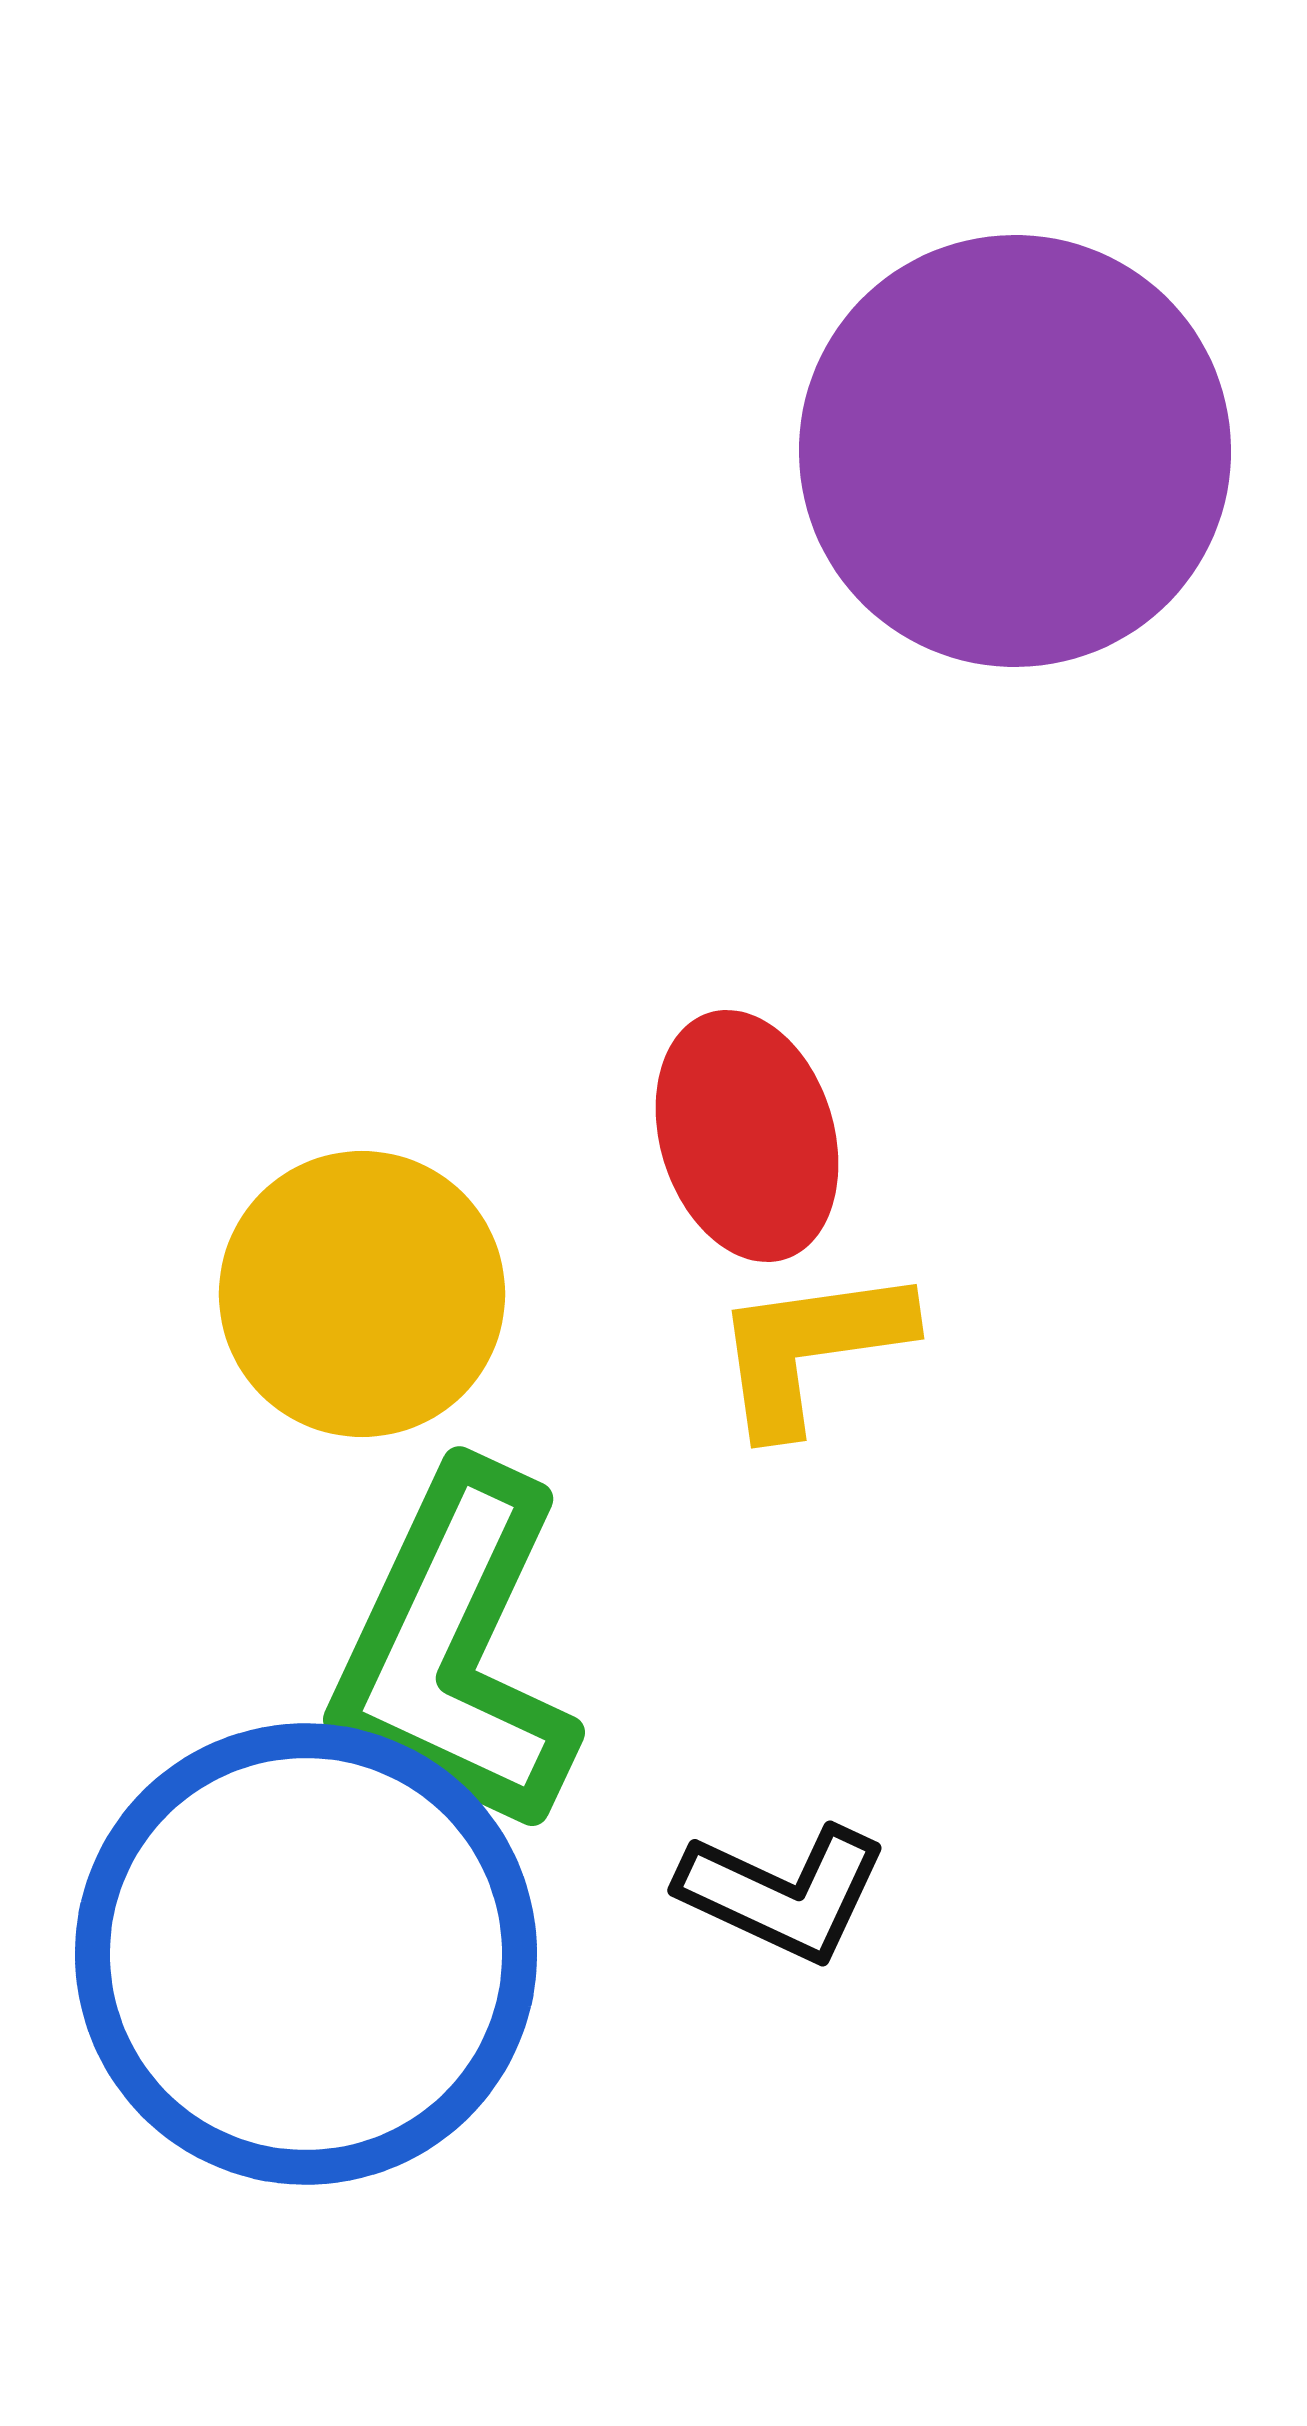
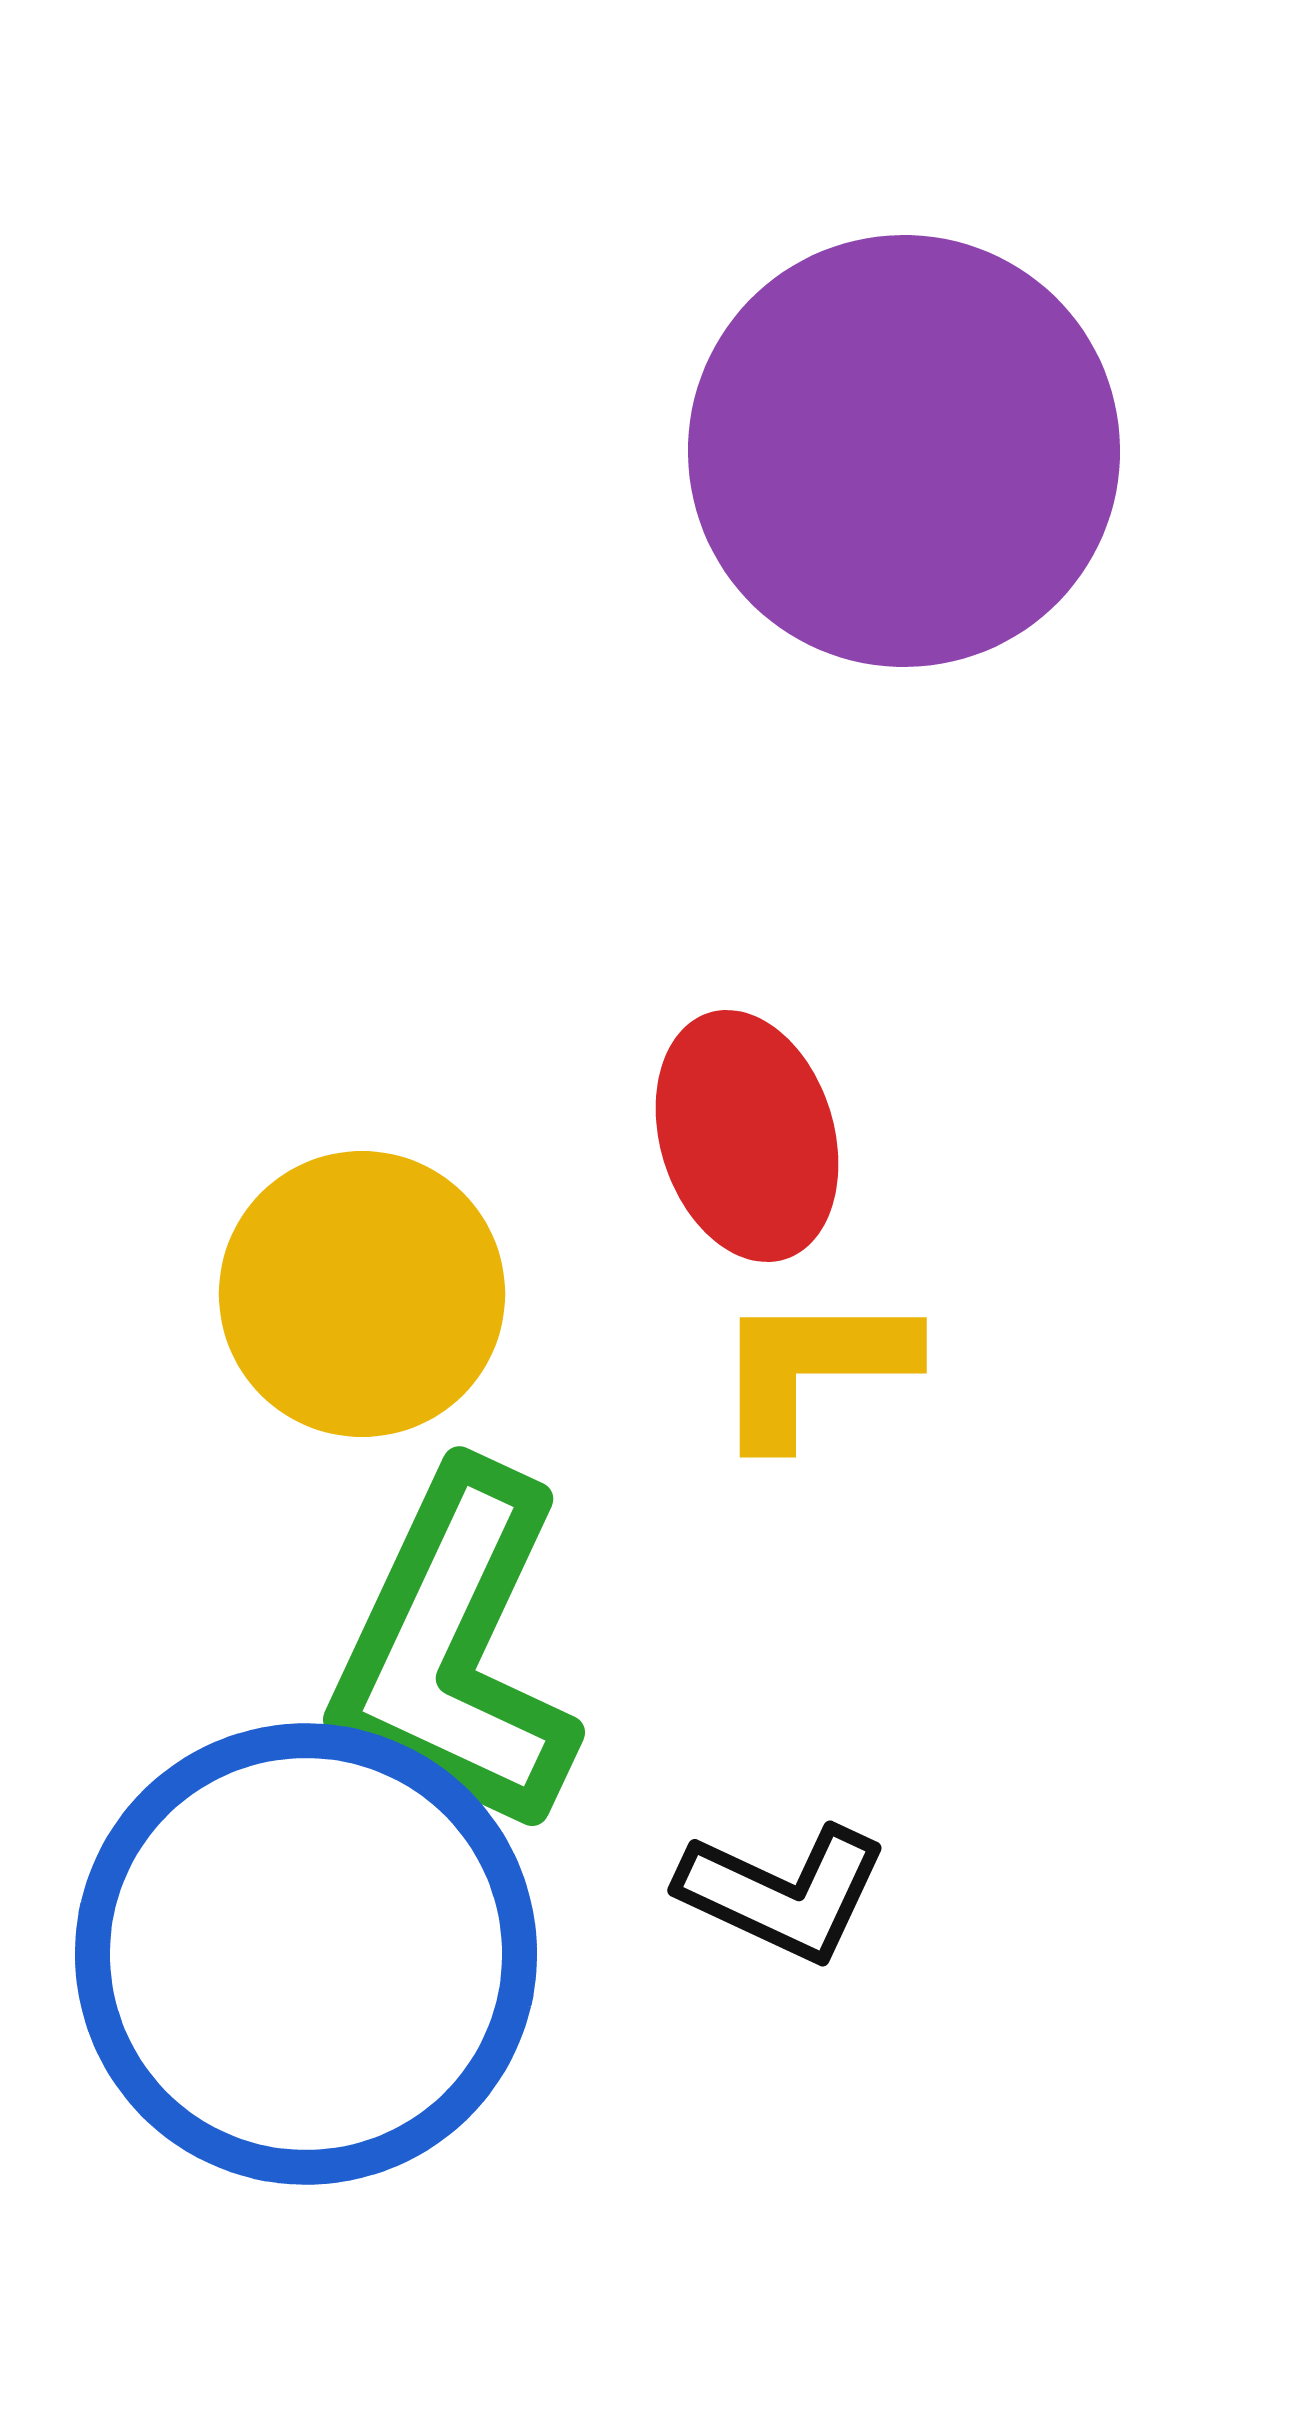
purple circle: moved 111 px left
yellow L-shape: moved 2 px right, 18 px down; rotated 8 degrees clockwise
